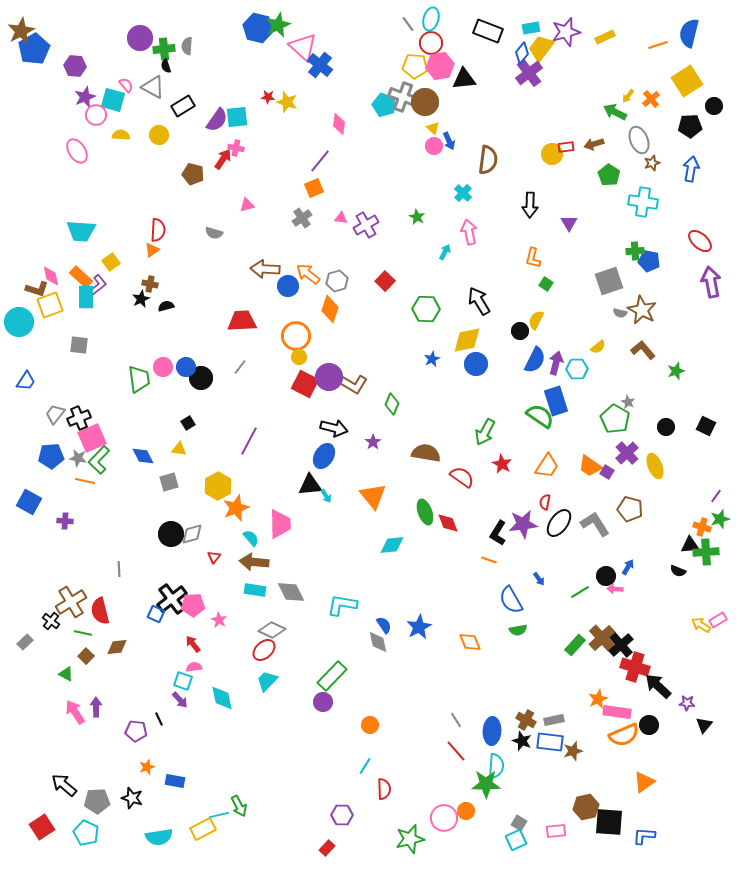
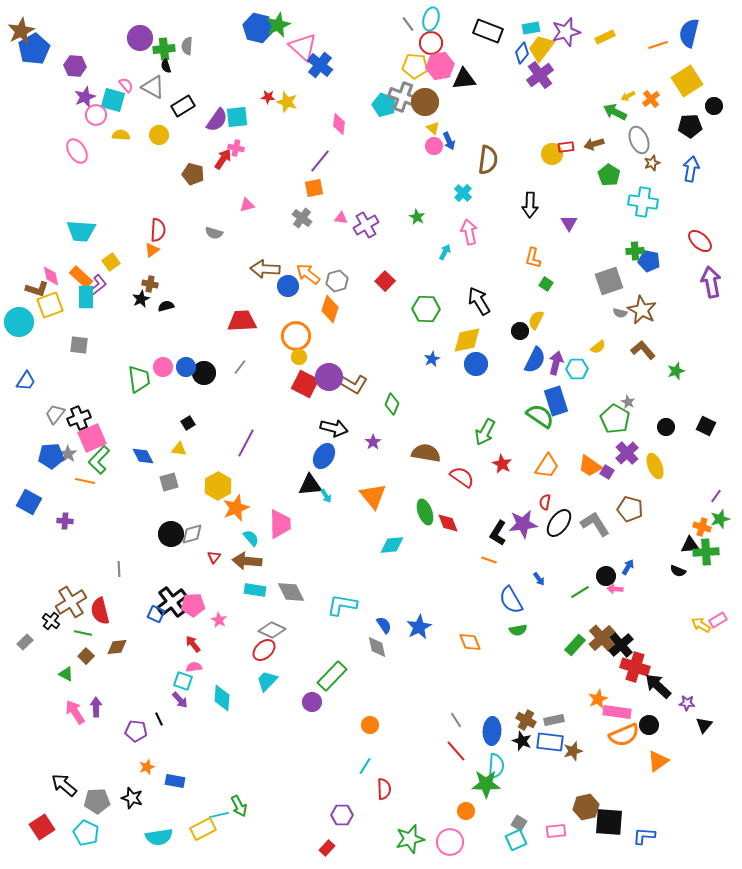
purple cross at (529, 73): moved 11 px right, 2 px down
yellow arrow at (628, 96): rotated 24 degrees clockwise
orange square at (314, 188): rotated 12 degrees clockwise
gray cross at (302, 218): rotated 18 degrees counterclockwise
black circle at (201, 378): moved 3 px right, 5 px up
purple line at (249, 441): moved 3 px left, 2 px down
gray star at (78, 458): moved 10 px left, 4 px up; rotated 24 degrees clockwise
brown arrow at (254, 562): moved 7 px left, 1 px up
black cross at (172, 599): moved 3 px down
gray diamond at (378, 642): moved 1 px left, 5 px down
cyan diamond at (222, 698): rotated 16 degrees clockwise
purple circle at (323, 702): moved 11 px left
orange triangle at (644, 782): moved 14 px right, 21 px up
pink circle at (444, 818): moved 6 px right, 24 px down
